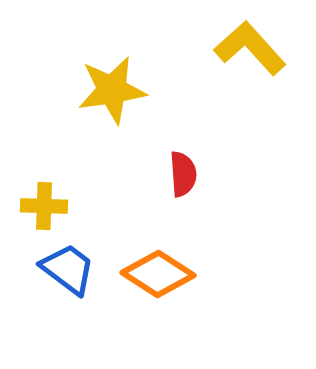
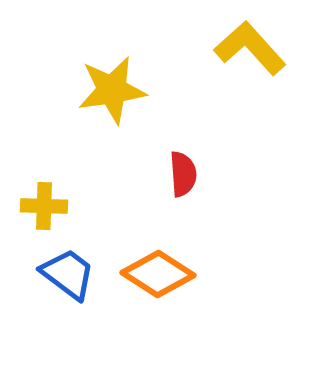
blue trapezoid: moved 5 px down
